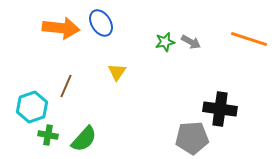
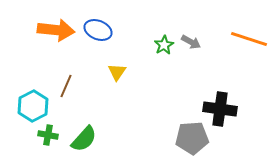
blue ellipse: moved 3 px left, 7 px down; rotated 36 degrees counterclockwise
orange arrow: moved 5 px left, 2 px down
green star: moved 1 px left, 3 px down; rotated 18 degrees counterclockwise
cyan hexagon: moved 1 px right, 1 px up; rotated 8 degrees counterclockwise
